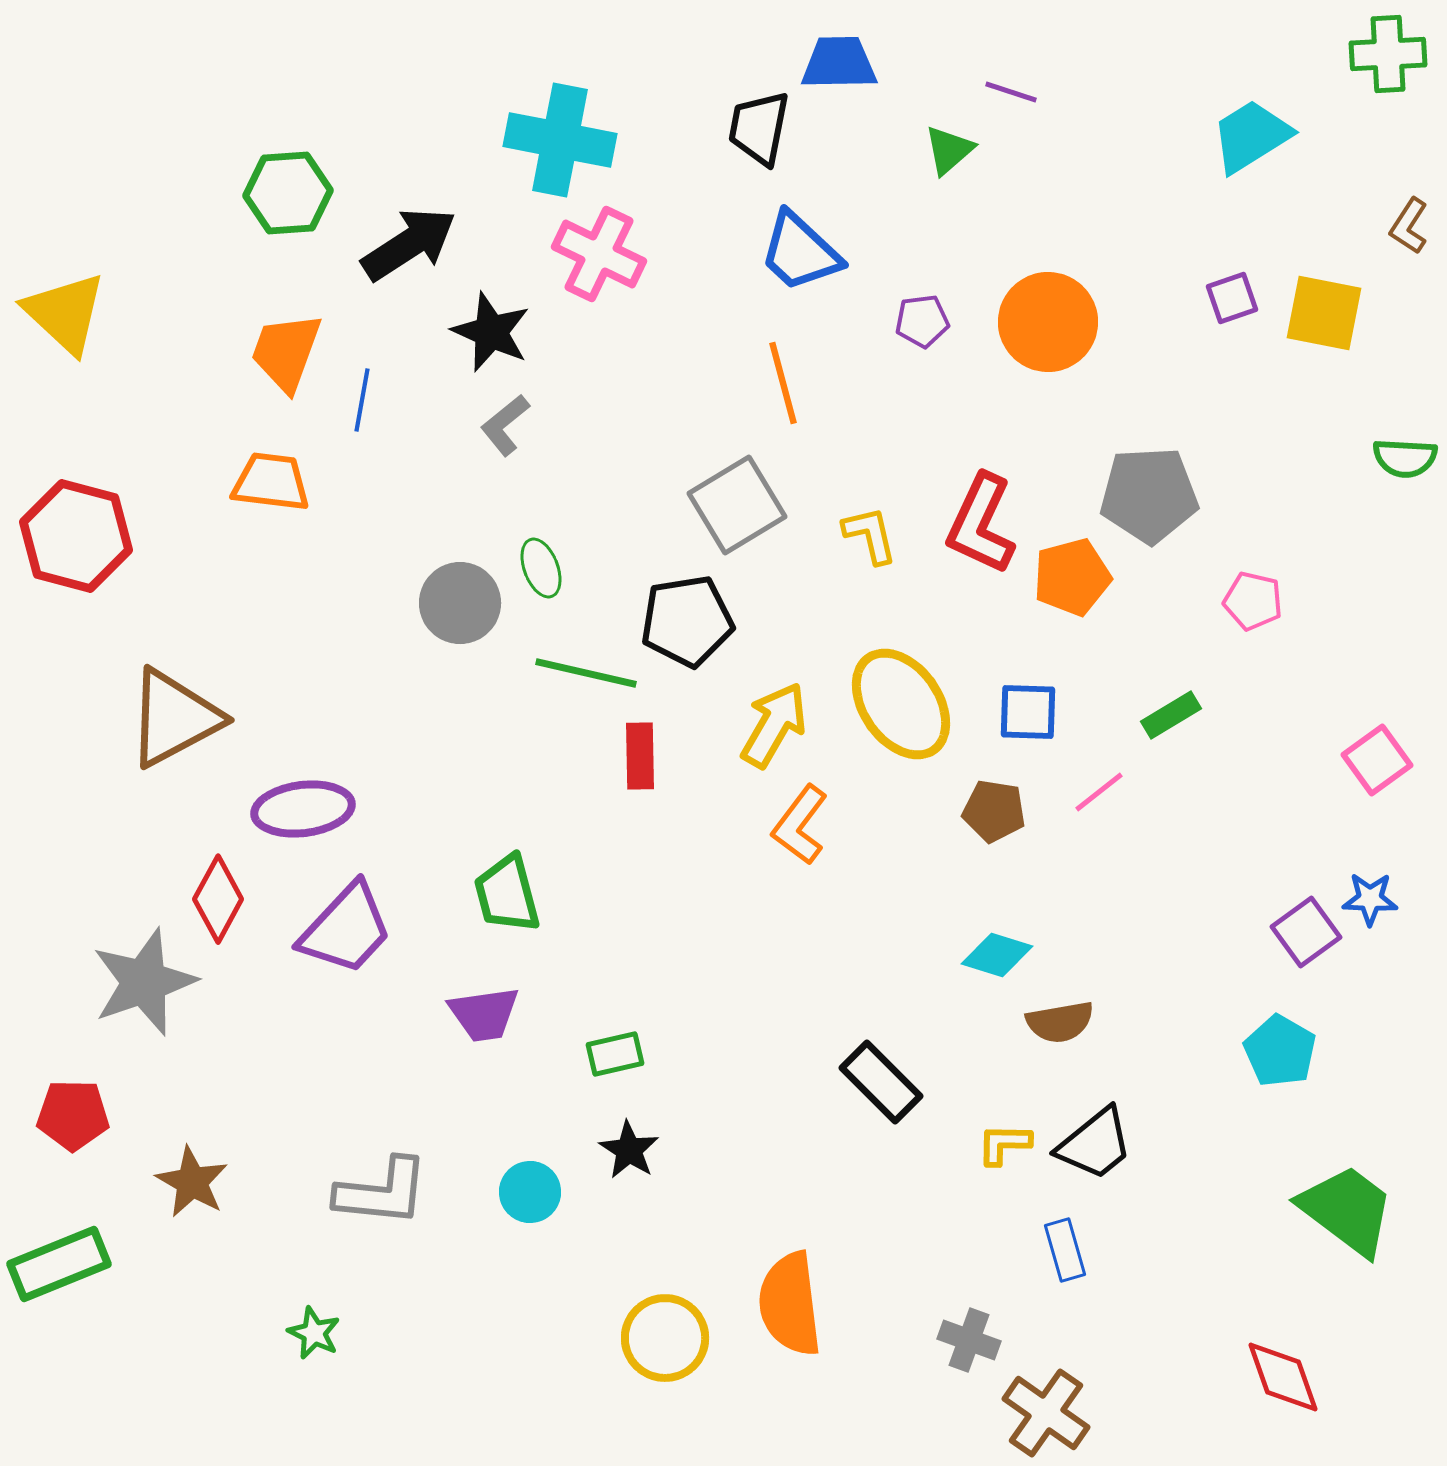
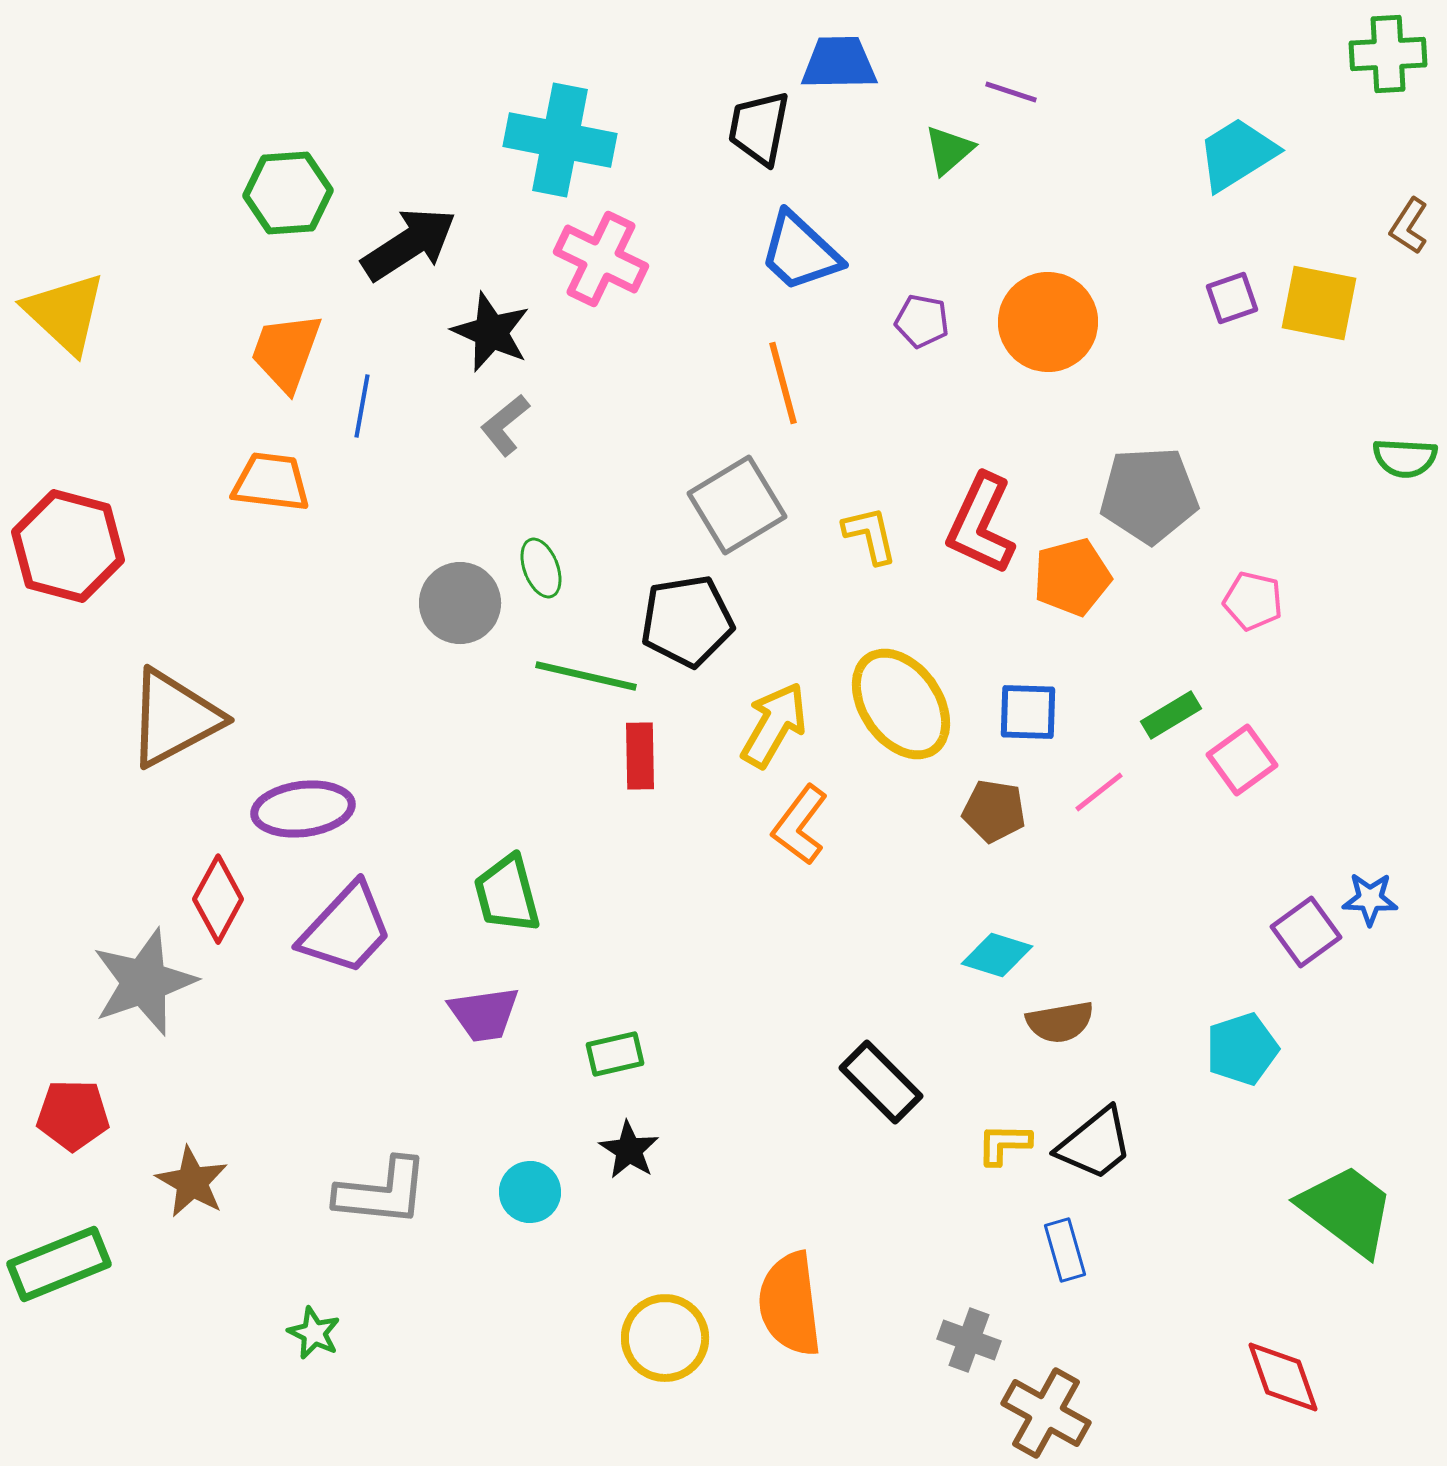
cyan trapezoid at (1251, 136): moved 14 px left, 18 px down
pink cross at (599, 254): moved 2 px right, 5 px down
yellow square at (1324, 313): moved 5 px left, 10 px up
purple pentagon at (922, 321): rotated 18 degrees clockwise
blue line at (362, 400): moved 6 px down
red hexagon at (76, 536): moved 8 px left, 10 px down
green line at (586, 673): moved 3 px down
pink square at (1377, 760): moved 135 px left
cyan pentagon at (1280, 1051): moved 38 px left, 2 px up; rotated 24 degrees clockwise
brown cross at (1046, 1413): rotated 6 degrees counterclockwise
